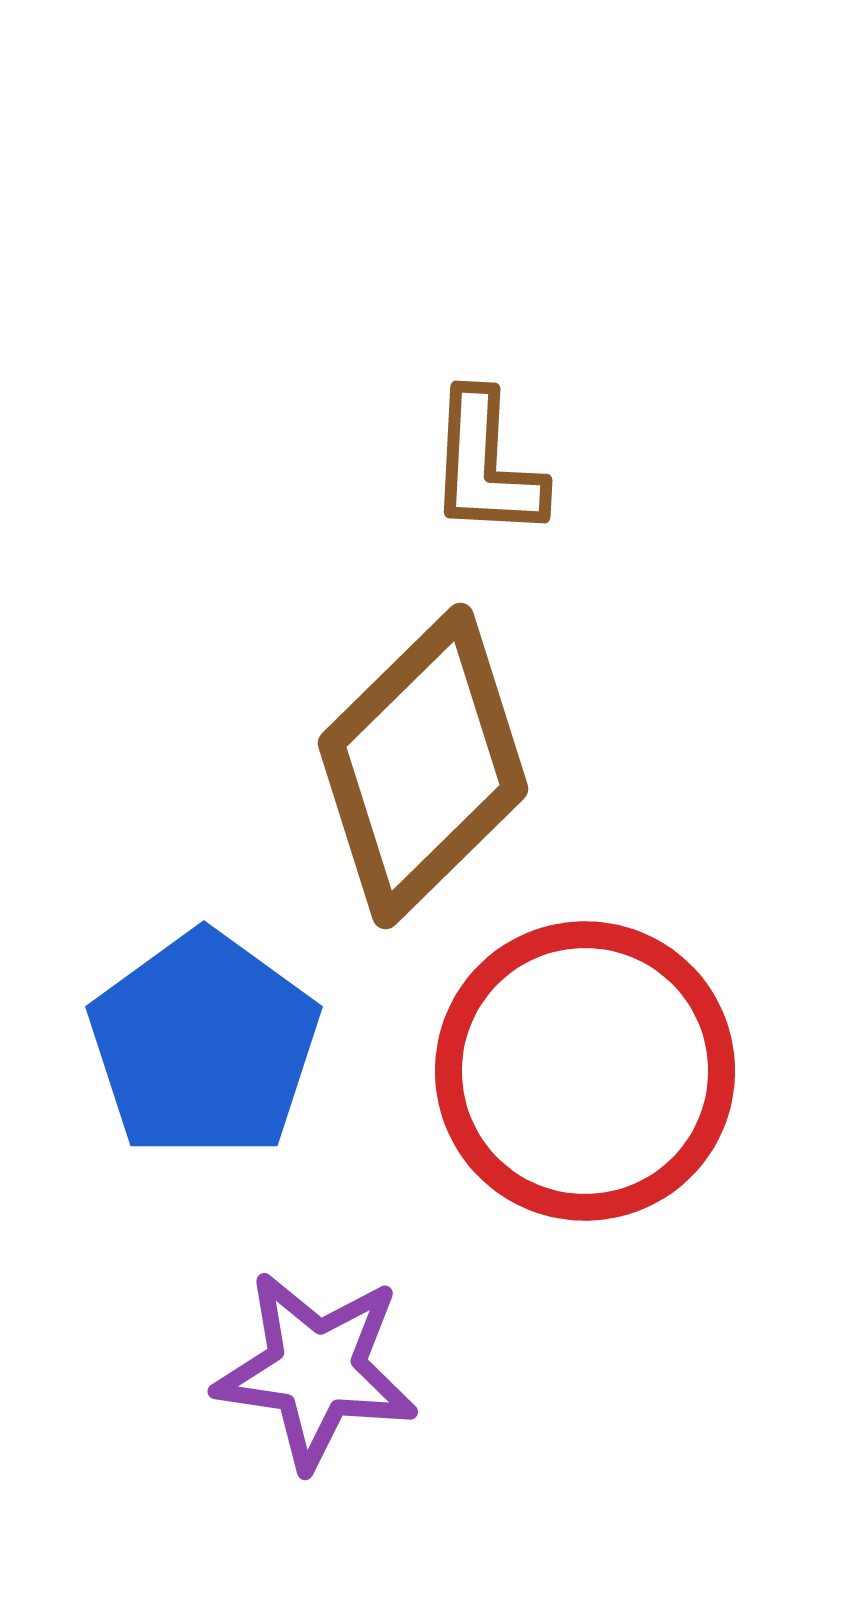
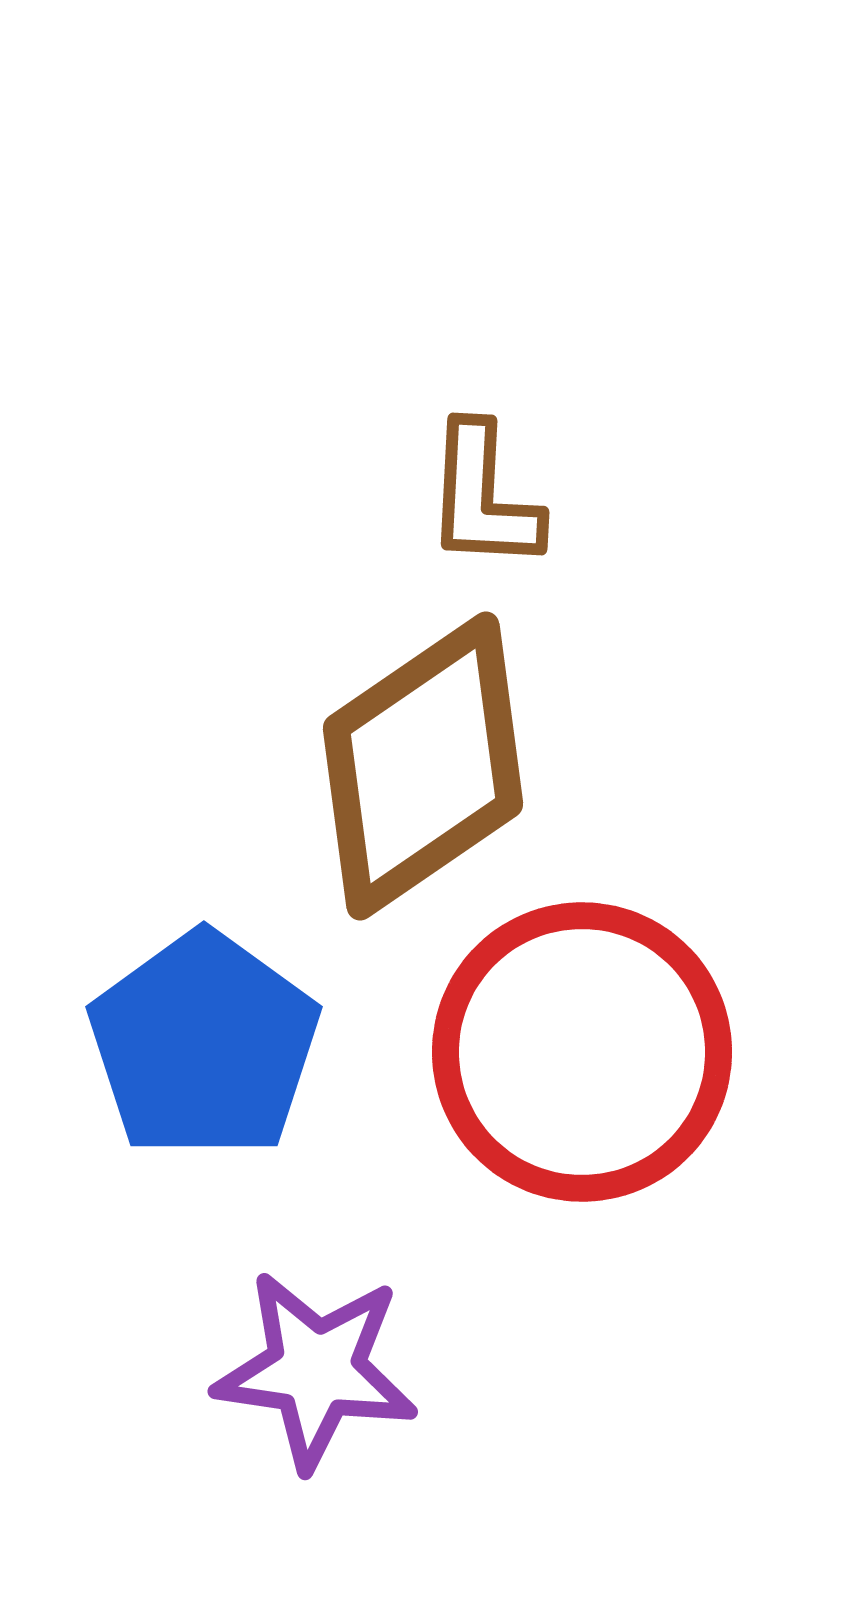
brown L-shape: moved 3 px left, 32 px down
brown diamond: rotated 10 degrees clockwise
red circle: moved 3 px left, 19 px up
